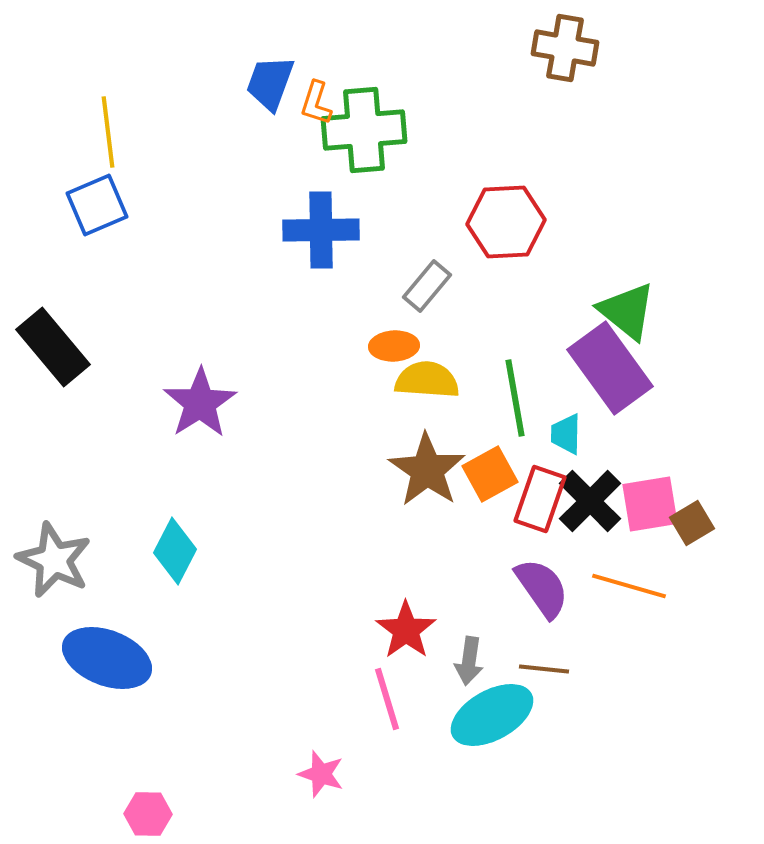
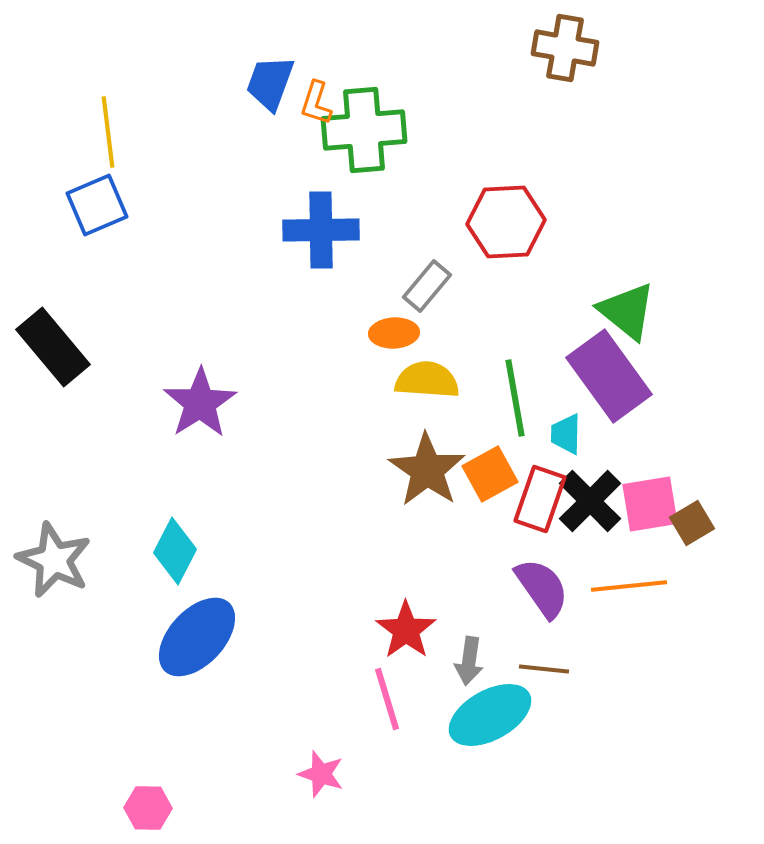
orange ellipse: moved 13 px up
purple rectangle: moved 1 px left, 8 px down
orange line: rotated 22 degrees counterclockwise
blue ellipse: moved 90 px right, 21 px up; rotated 68 degrees counterclockwise
cyan ellipse: moved 2 px left
pink hexagon: moved 6 px up
